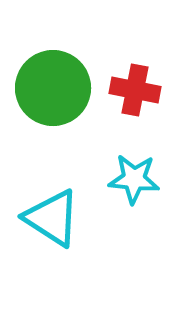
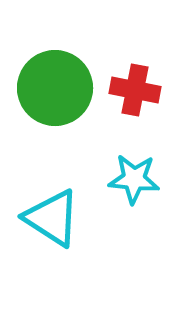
green circle: moved 2 px right
